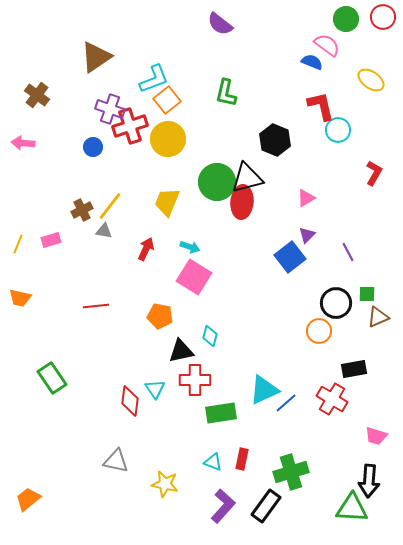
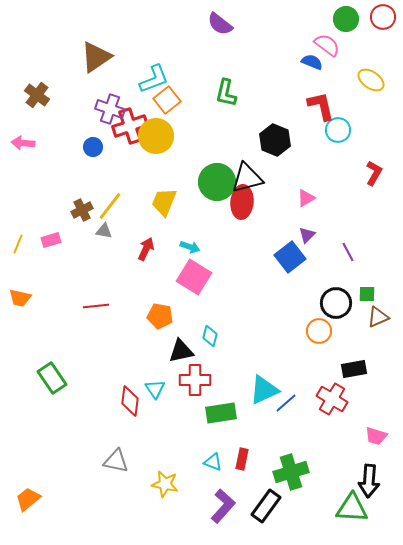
yellow circle at (168, 139): moved 12 px left, 3 px up
yellow trapezoid at (167, 202): moved 3 px left
